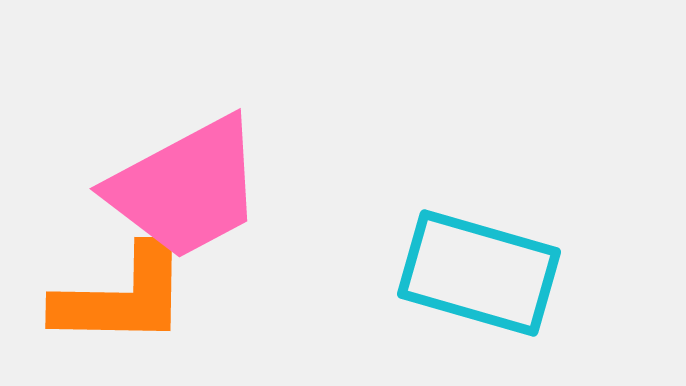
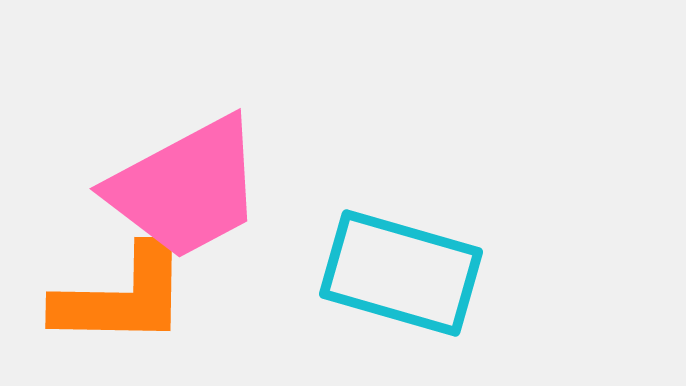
cyan rectangle: moved 78 px left
